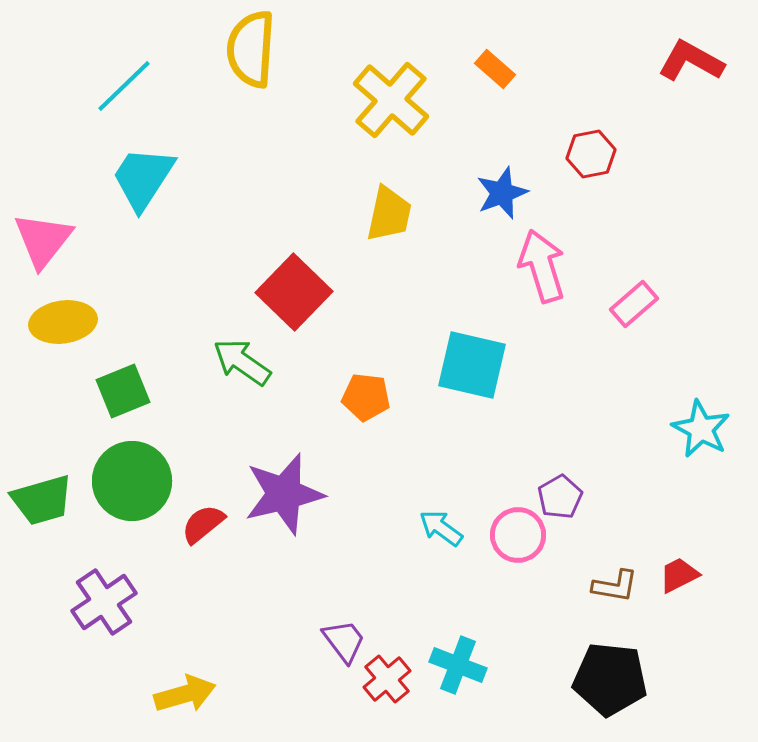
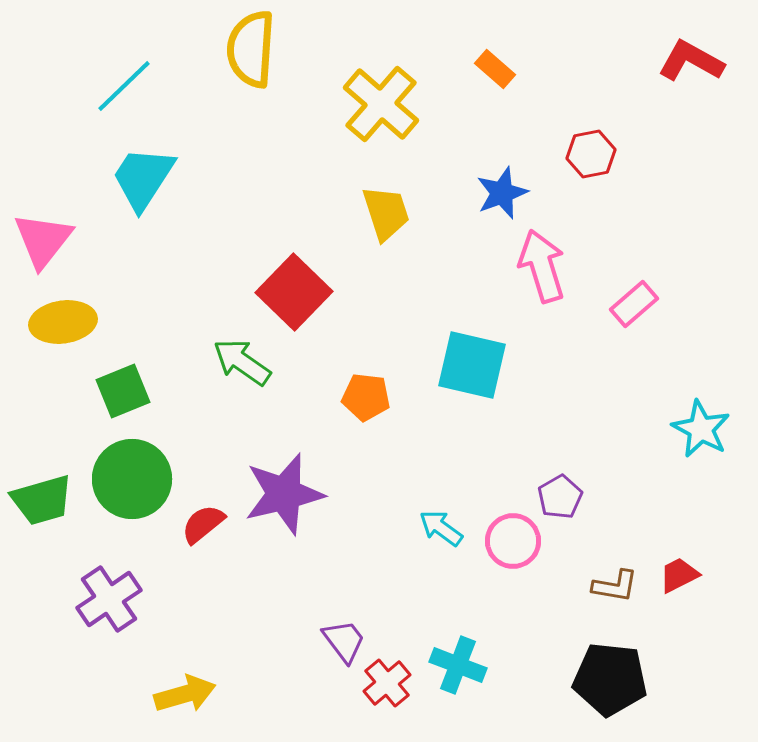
yellow cross: moved 10 px left, 4 px down
yellow trapezoid: moved 3 px left, 1 px up; rotated 30 degrees counterclockwise
green circle: moved 2 px up
pink circle: moved 5 px left, 6 px down
purple cross: moved 5 px right, 3 px up
red cross: moved 4 px down
